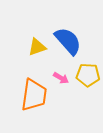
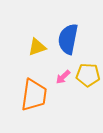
blue semicircle: moved 2 px up; rotated 128 degrees counterclockwise
pink arrow: moved 2 px right, 1 px up; rotated 105 degrees clockwise
